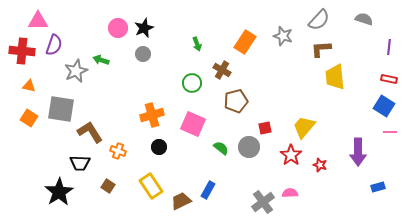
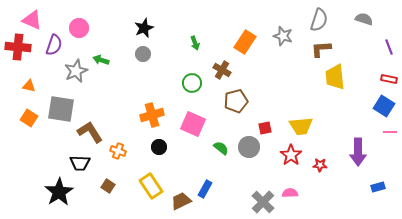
gray semicircle at (319, 20): rotated 25 degrees counterclockwise
pink triangle at (38, 21): moved 6 px left, 1 px up; rotated 25 degrees clockwise
pink circle at (118, 28): moved 39 px left
green arrow at (197, 44): moved 2 px left, 1 px up
purple line at (389, 47): rotated 28 degrees counterclockwise
red cross at (22, 51): moved 4 px left, 4 px up
yellow trapezoid at (304, 127): moved 3 px left, 1 px up; rotated 135 degrees counterclockwise
red star at (320, 165): rotated 16 degrees counterclockwise
blue rectangle at (208, 190): moved 3 px left, 1 px up
gray cross at (263, 202): rotated 10 degrees counterclockwise
